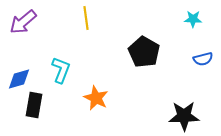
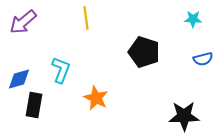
black pentagon: rotated 12 degrees counterclockwise
